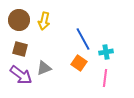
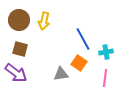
gray triangle: moved 17 px right, 6 px down; rotated 14 degrees clockwise
purple arrow: moved 5 px left, 2 px up
